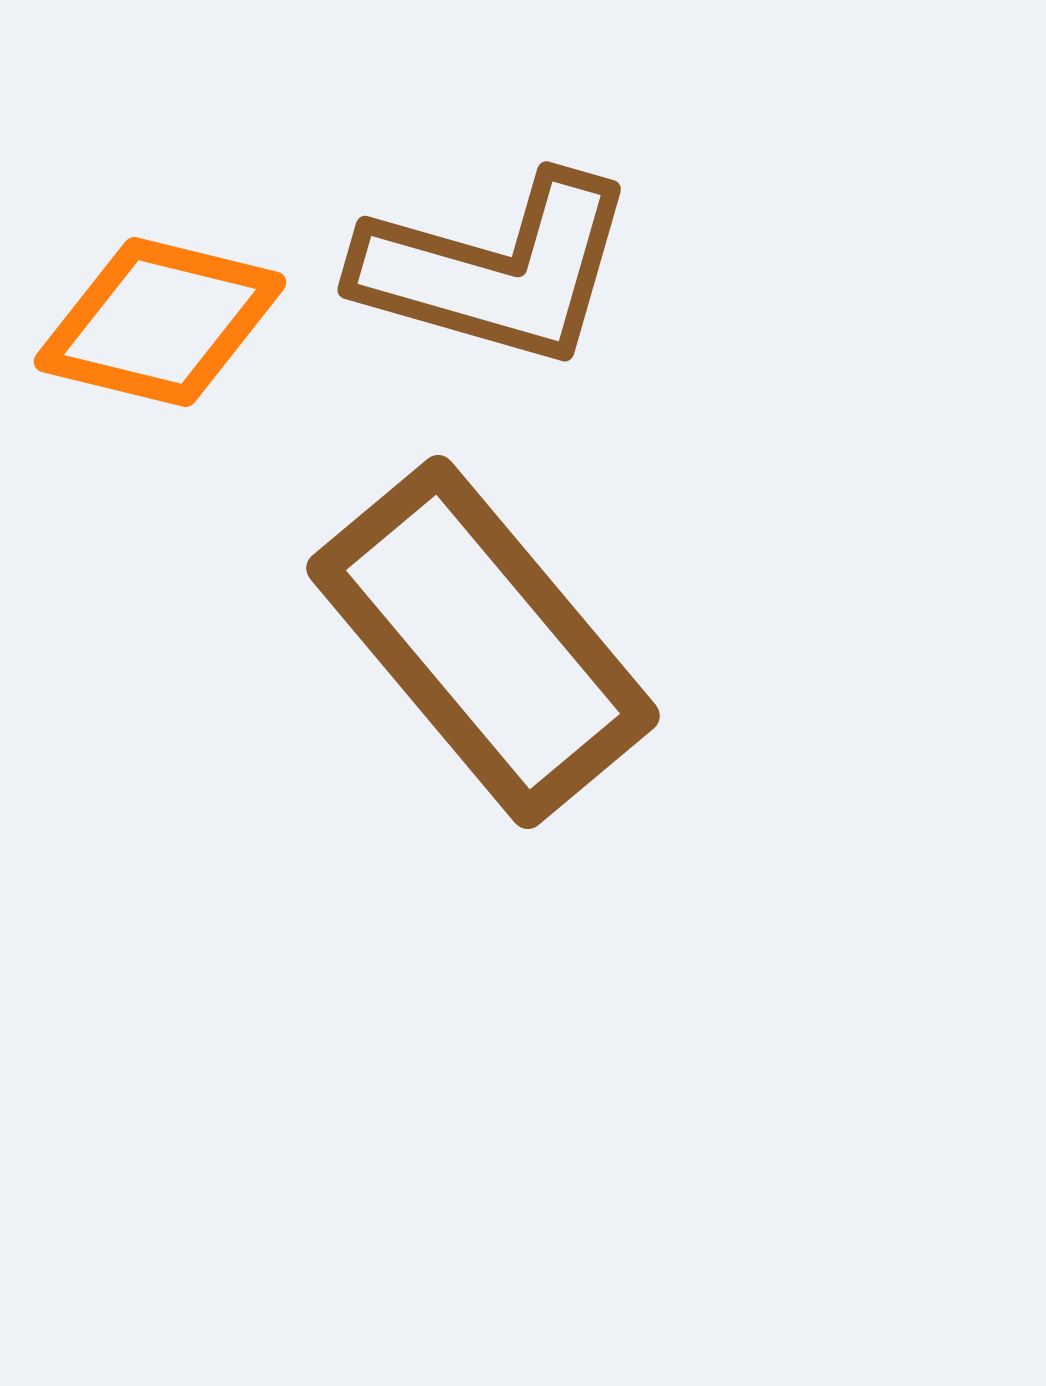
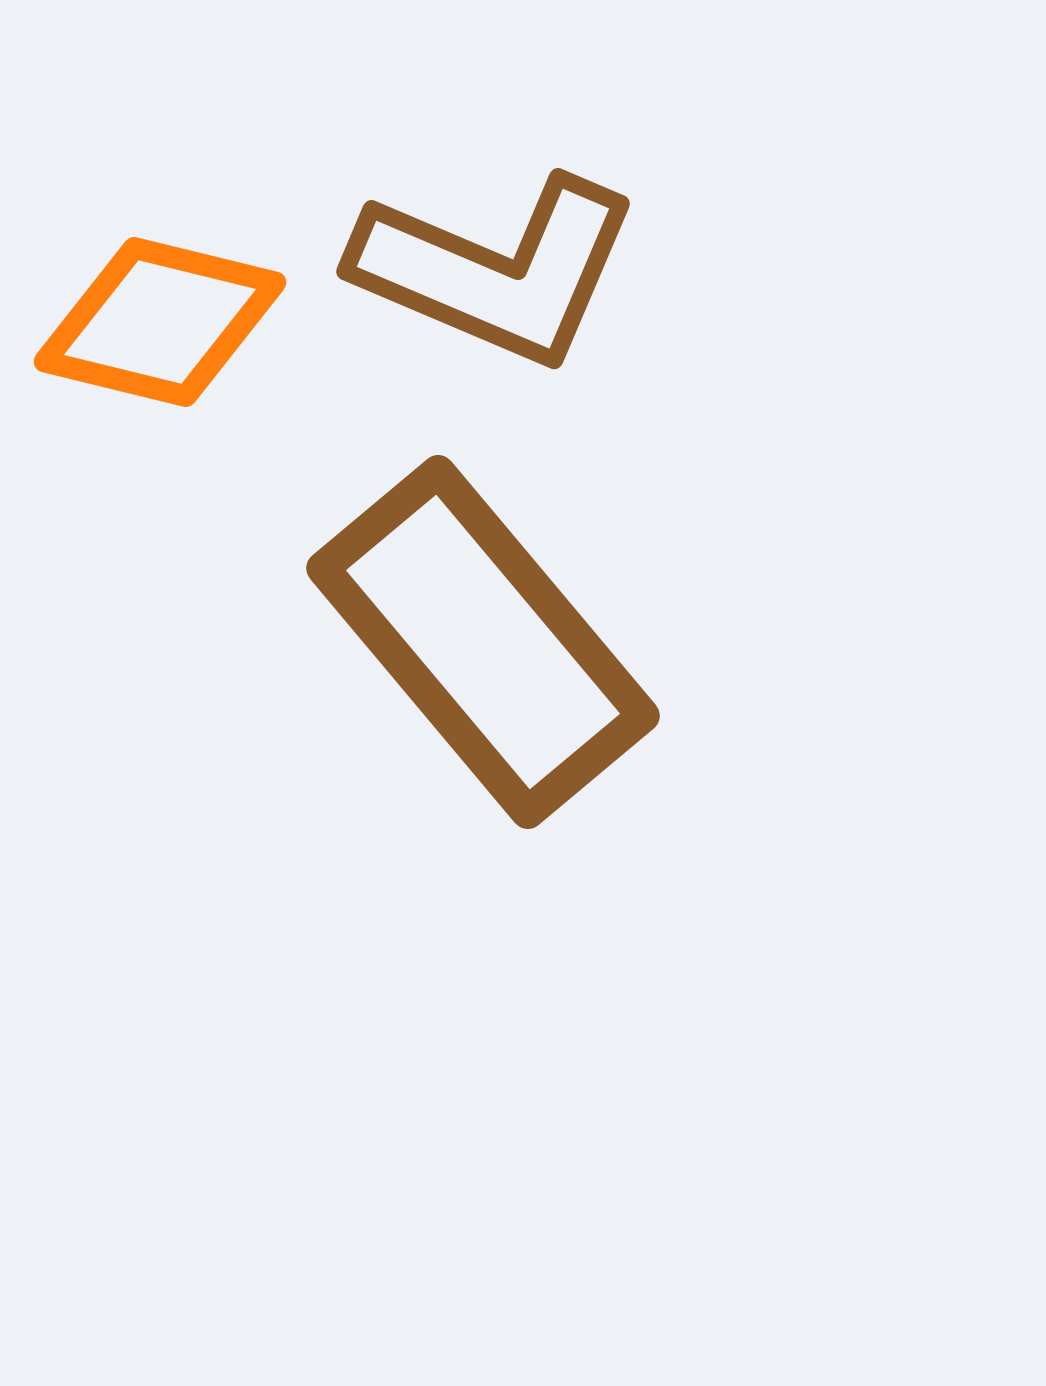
brown L-shape: rotated 7 degrees clockwise
